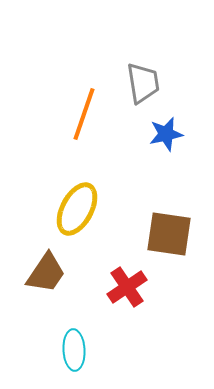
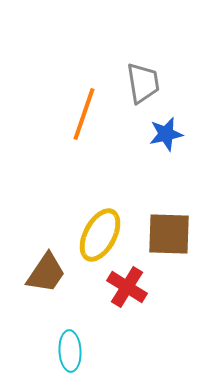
yellow ellipse: moved 23 px right, 26 px down
brown square: rotated 6 degrees counterclockwise
red cross: rotated 24 degrees counterclockwise
cyan ellipse: moved 4 px left, 1 px down
